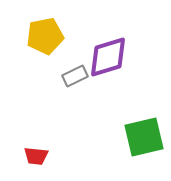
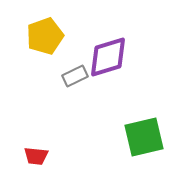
yellow pentagon: rotated 9 degrees counterclockwise
